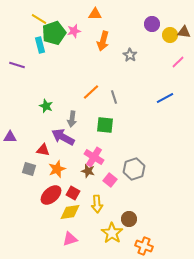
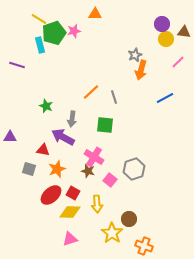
purple circle: moved 10 px right
yellow circle: moved 4 px left, 4 px down
orange arrow: moved 38 px right, 29 px down
gray star: moved 5 px right; rotated 16 degrees clockwise
yellow diamond: rotated 10 degrees clockwise
